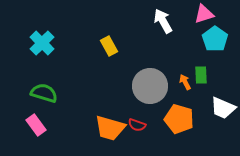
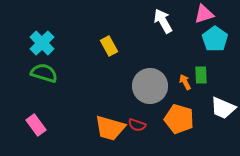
green semicircle: moved 20 px up
